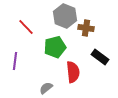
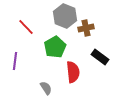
brown cross: rotated 21 degrees counterclockwise
green pentagon: rotated 15 degrees counterclockwise
gray semicircle: rotated 96 degrees clockwise
